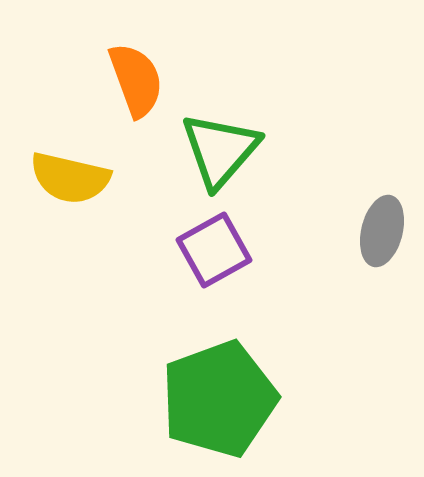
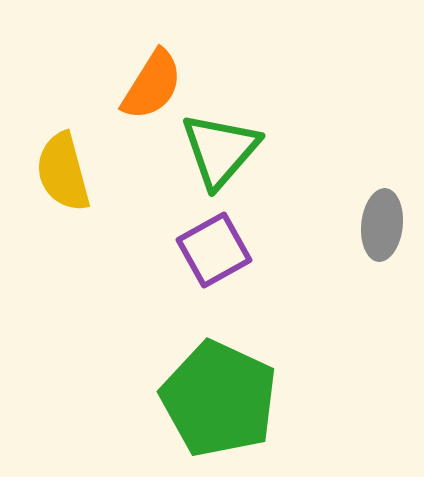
orange semicircle: moved 16 px right, 5 px down; rotated 52 degrees clockwise
yellow semicircle: moved 7 px left, 6 px up; rotated 62 degrees clockwise
gray ellipse: moved 6 px up; rotated 8 degrees counterclockwise
green pentagon: rotated 27 degrees counterclockwise
